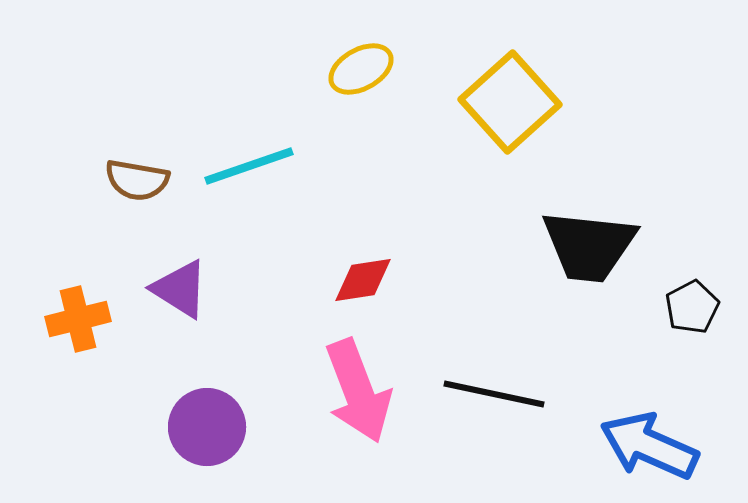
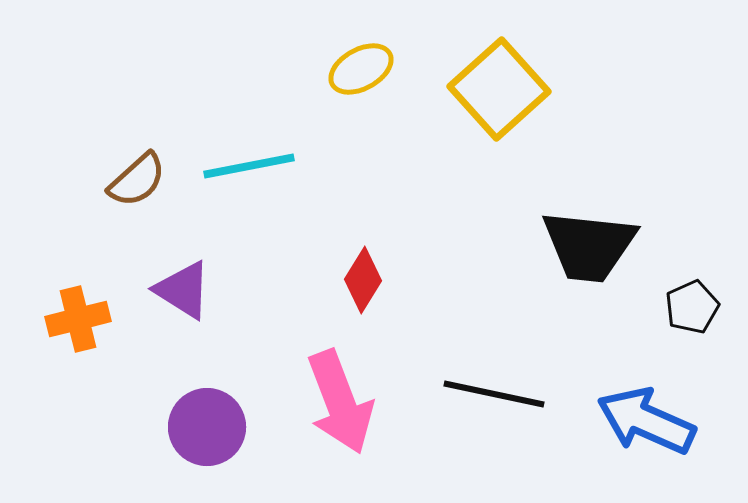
yellow square: moved 11 px left, 13 px up
cyan line: rotated 8 degrees clockwise
brown semicircle: rotated 52 degrees counterclockwise
red diamond: rotated 50 degrees counterclockwise
purple triangle: moved 3 px right, 1 px down
black pentagon: rotated 4 degrees clockwise
pink arrow: moved 18 px left, 11 px down
blue arrow: moved 3 px left, 25 px up
